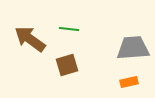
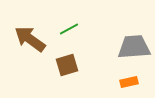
green line: rotated 36 degrees counterclockwise
gray trapezoid: moved 1 px right, 1 px up
